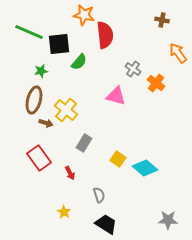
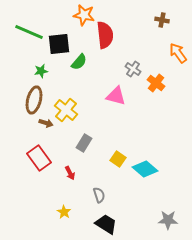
cyan diamond: moved 1 px down
